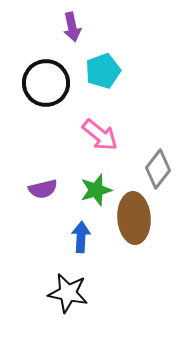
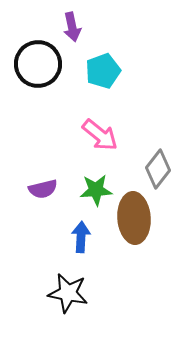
black circle: moved 8 px left, 19 px up
green star: rotated 12 degrees clockwise
